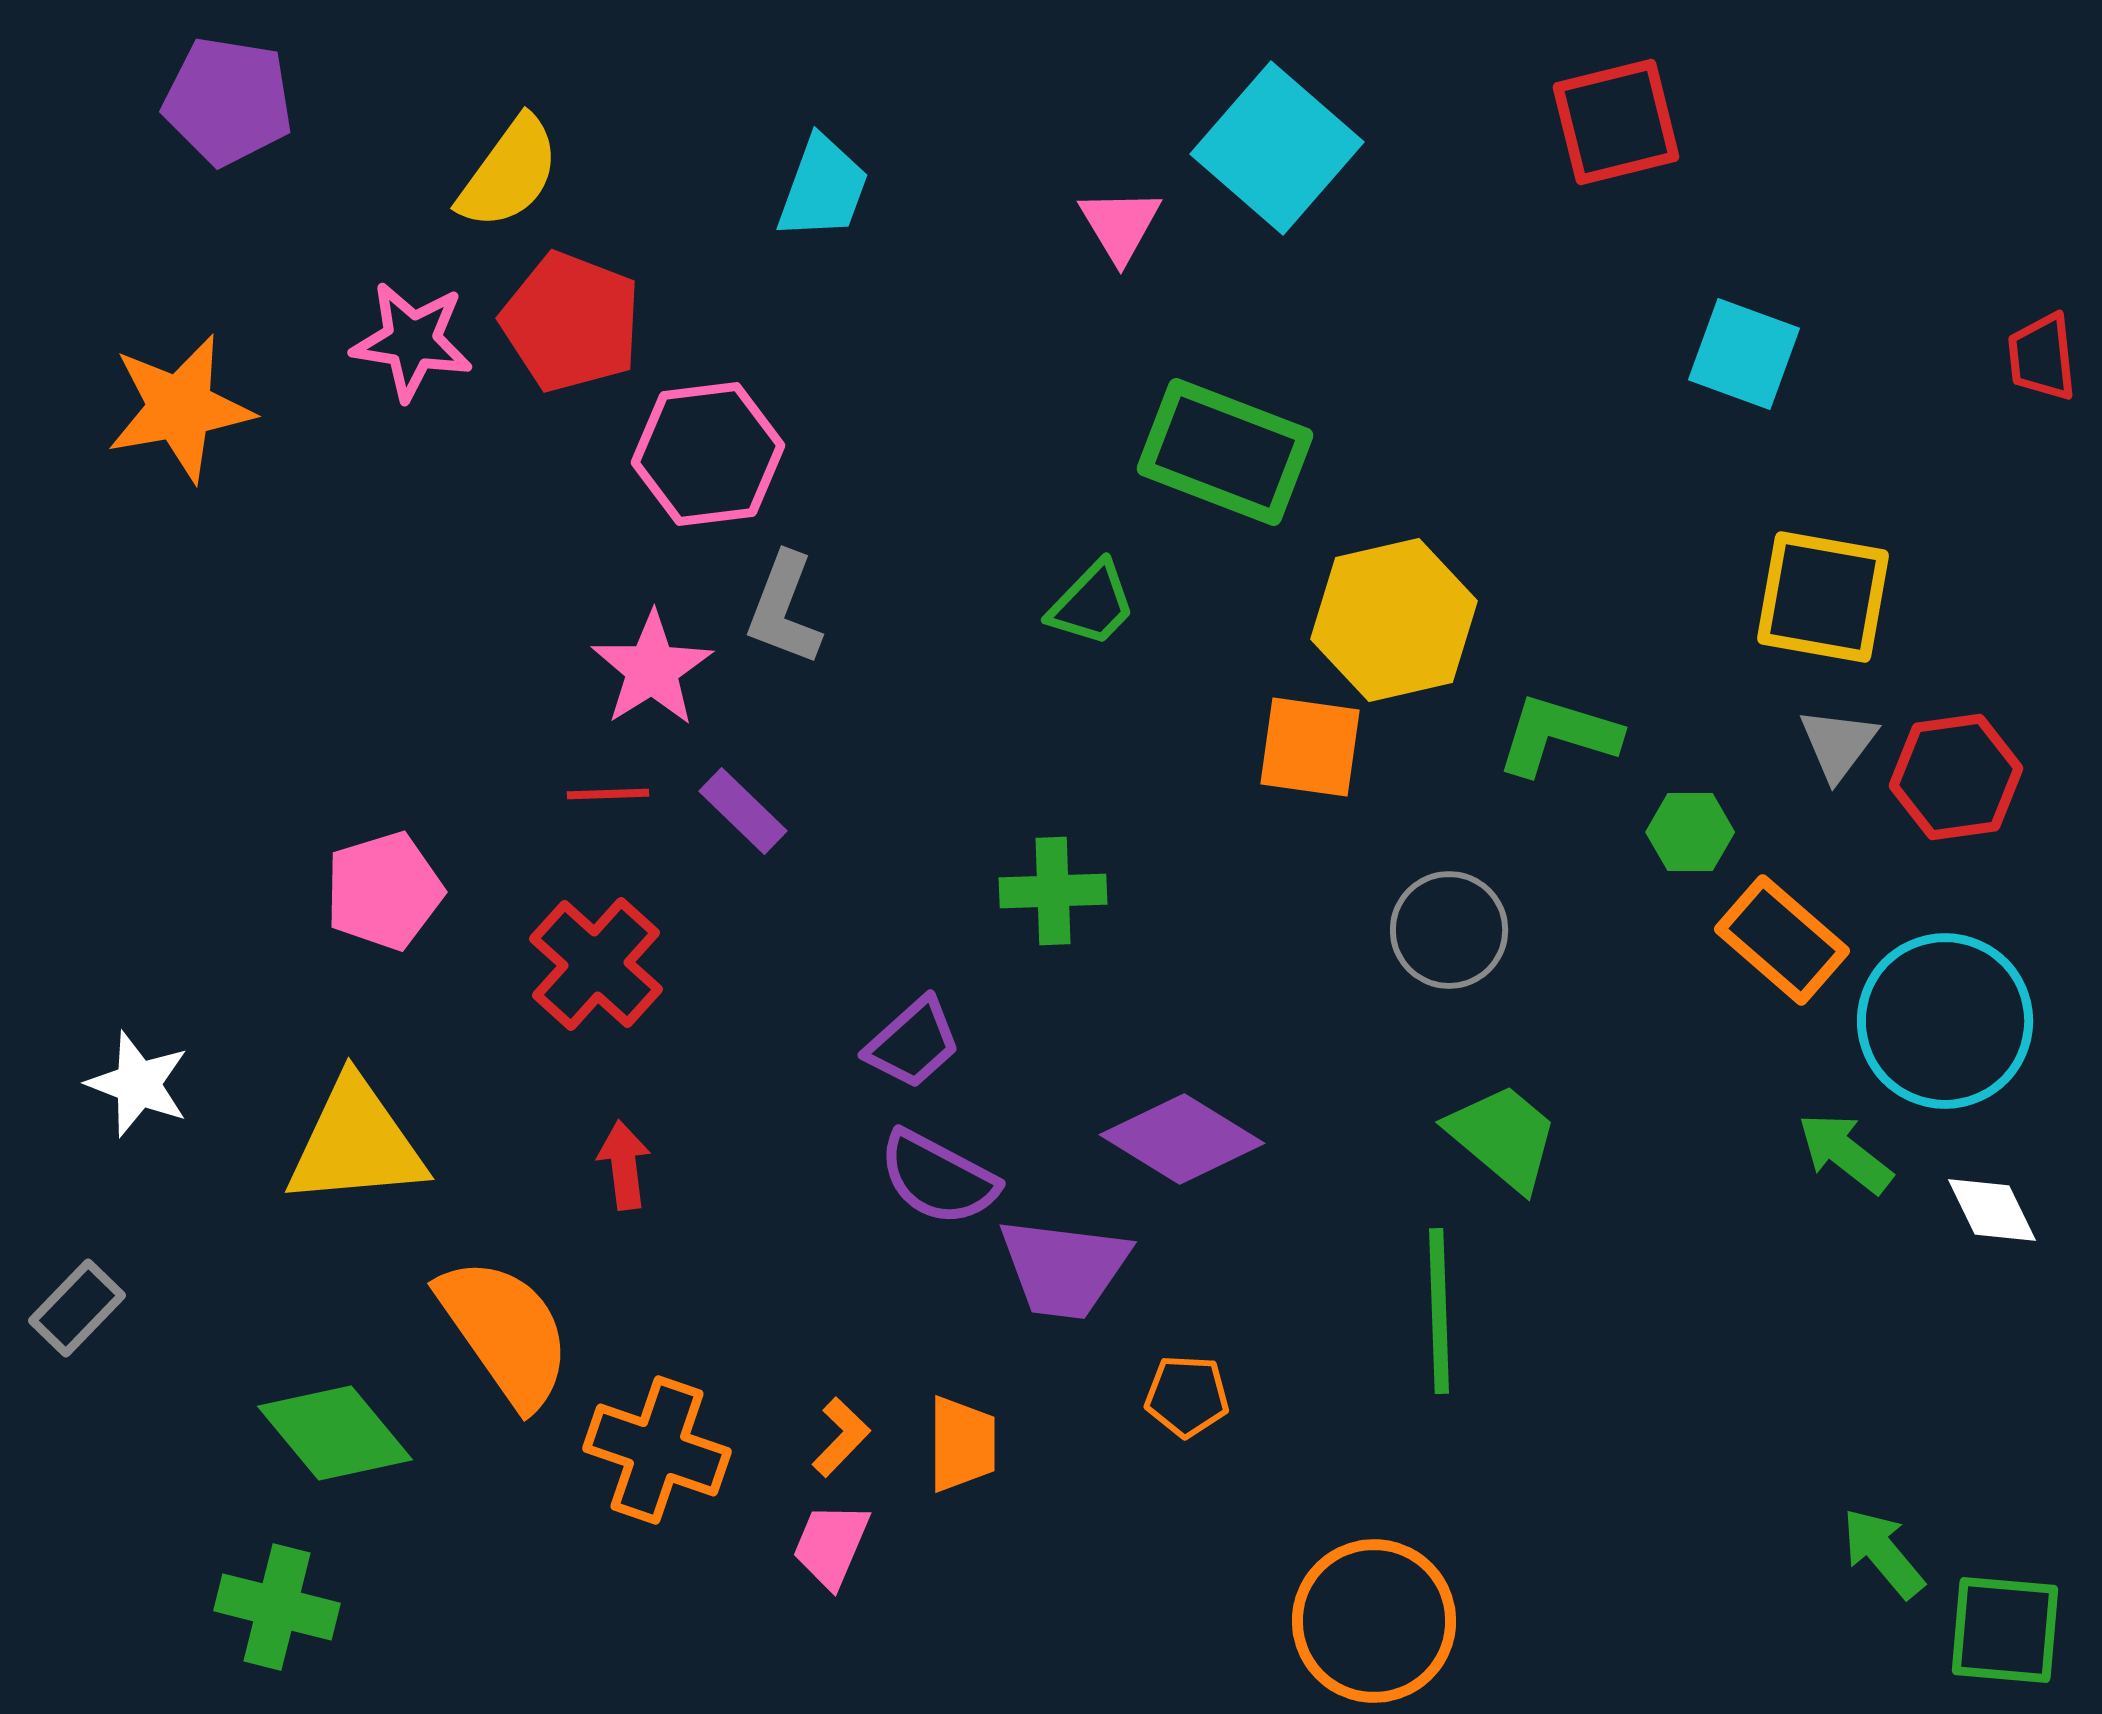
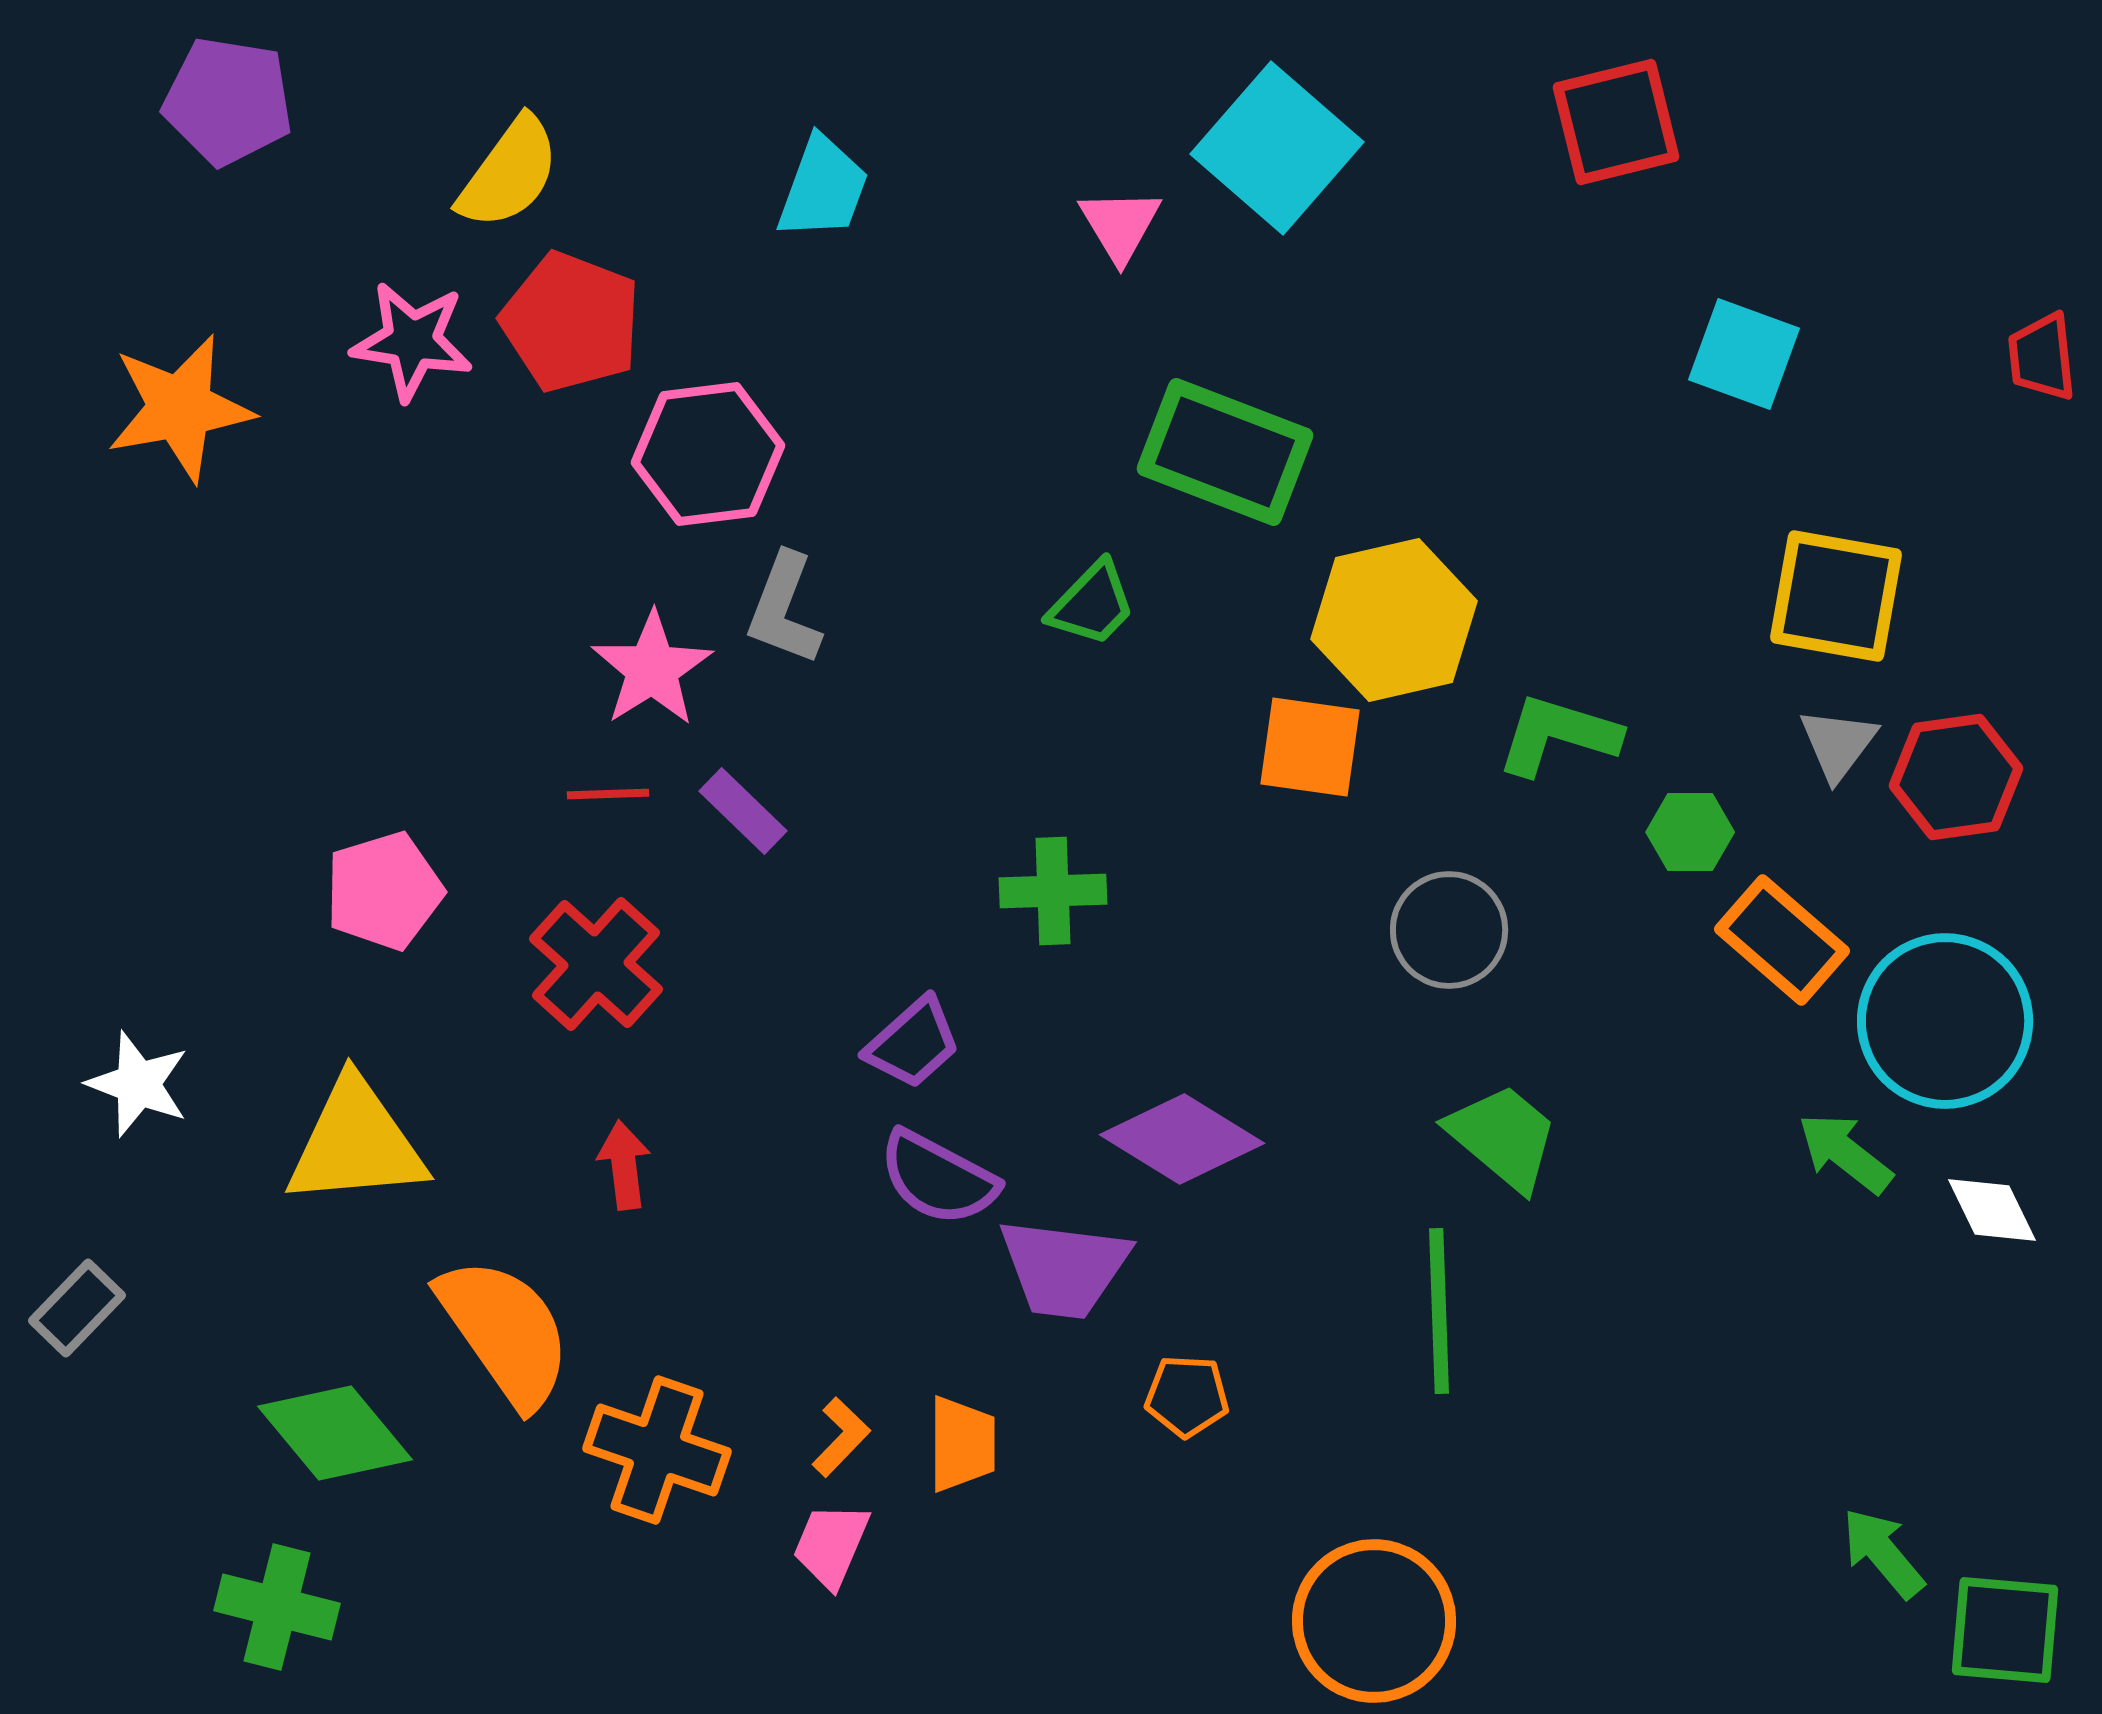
yellow square at (1823, 597): moved 13 px right, 1 px up
